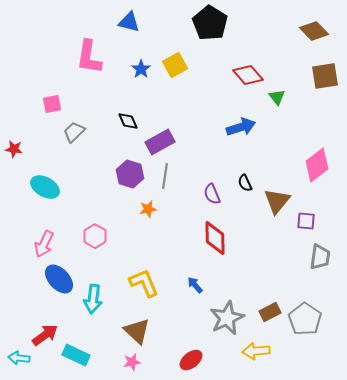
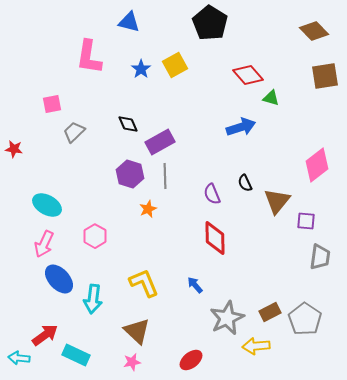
green triangle at (277, 97): moved 6 px left, 1 px down; rotated 36 degrees counterclockwise
black diamond at (128, 121): moved 3 px down
gray line at (165, 176): rotated 10 degrees counterclockwise
cyan ellipse at (45, 187): moved 2 px right, 18 px down
orange star at (148, 209): rotated 12 degrees counterclockwise
yellow arrow at (256, 351): moved 5 px up
